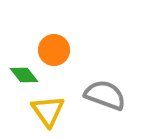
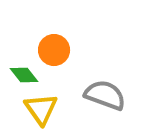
yellow triangle: moved 7 px left, 2 px up
